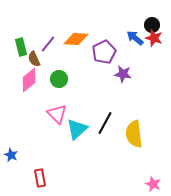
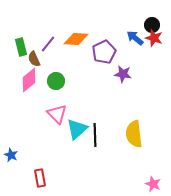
green circle: moved 3 px left, 2 px down
black line: moved 10 px left, 12 px down; rotated 30 degrees counterclockwise
